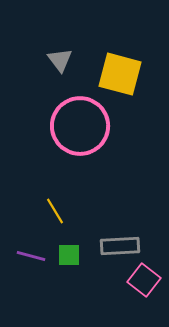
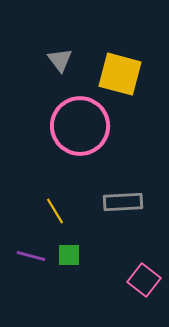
gray rectangle: moved 3 px right, 44 px up
